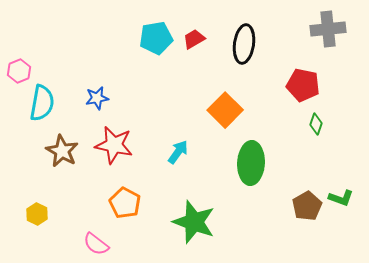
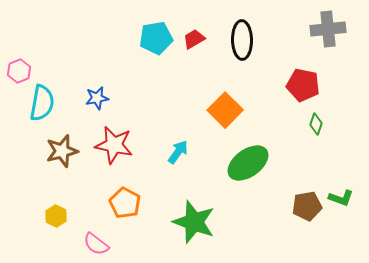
black ellipse: moved 2 px left, 4 px up; rotated 9 degrees counterclockwise
brown star: rotated 28 degrees clockwise
green ellipse: moved 3 px left; rotated 51 degrees clockwise
brown pentagon: rotated 20 degrees clockwise
yellow hexagon: moved 19 px right, 2 px down
